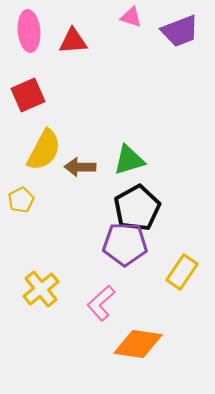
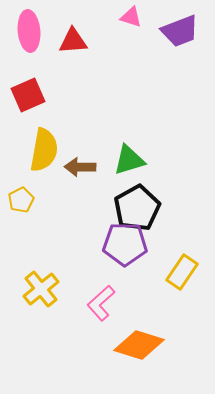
yellow semicircle: rotated 18 degrees counterclockwise
orange diamond: moved 1 px right, 1 px down; rotated 9 degrees clockwise
